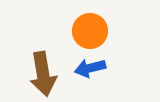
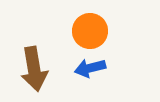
brown arrow: moved 9 px left, 5 px up
